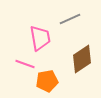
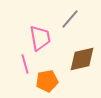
gray line: rotated 25 degrees counterclockwise
brown diamond: rotated 20 degrees clockwise
pink line: rotated 54 degrees clockwise
